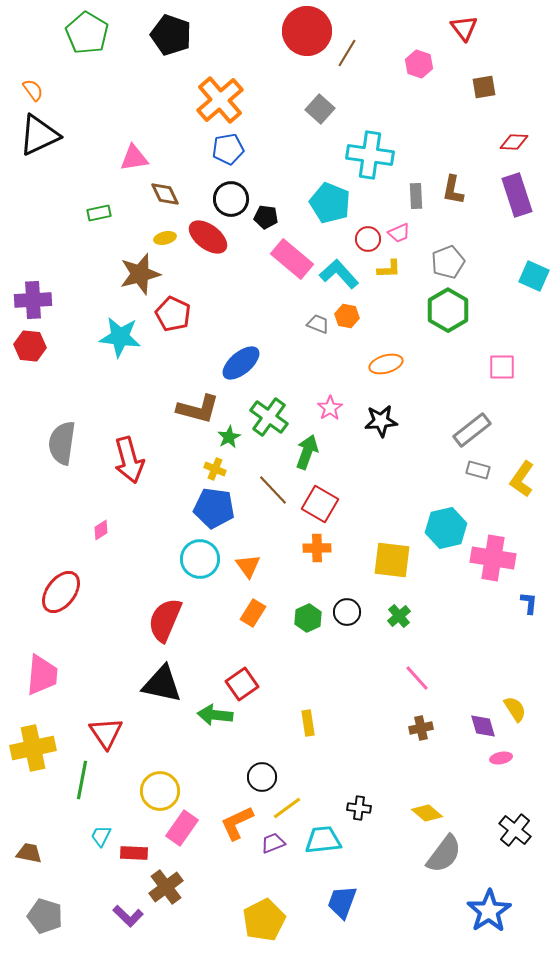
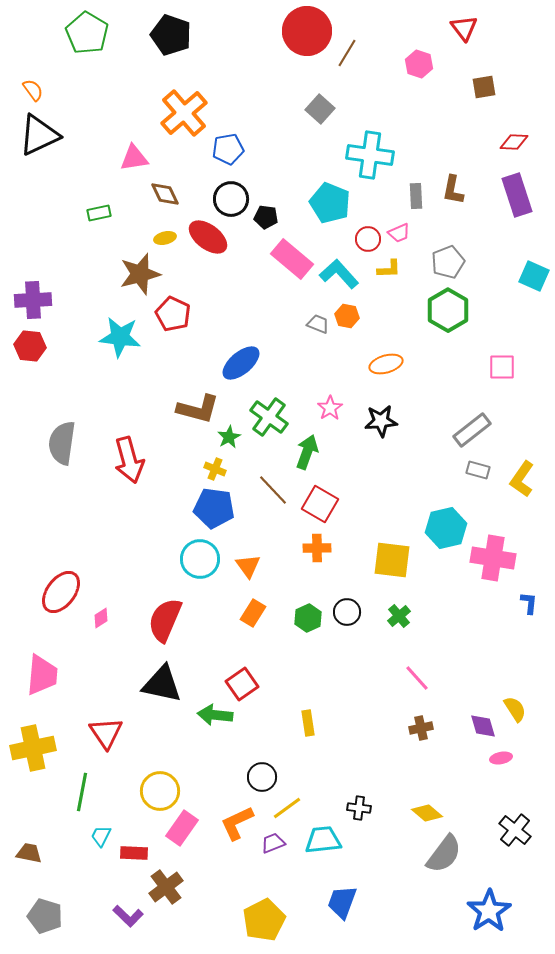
orange cross at (220, 100): moved 36 px left, 13 px down
pink diamond at (101, 530): moved 88 px down
green line at (82, 780): moved 12 px down
